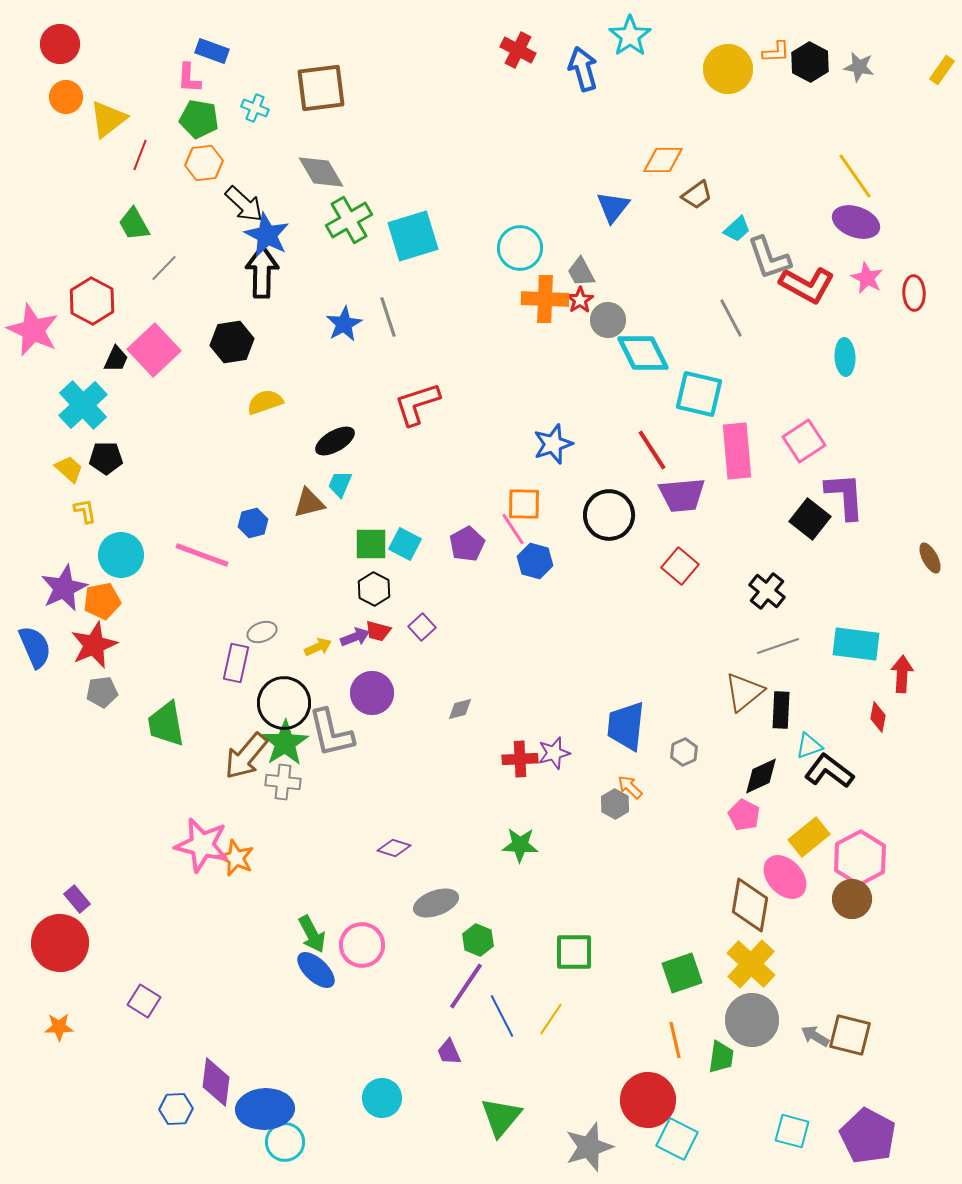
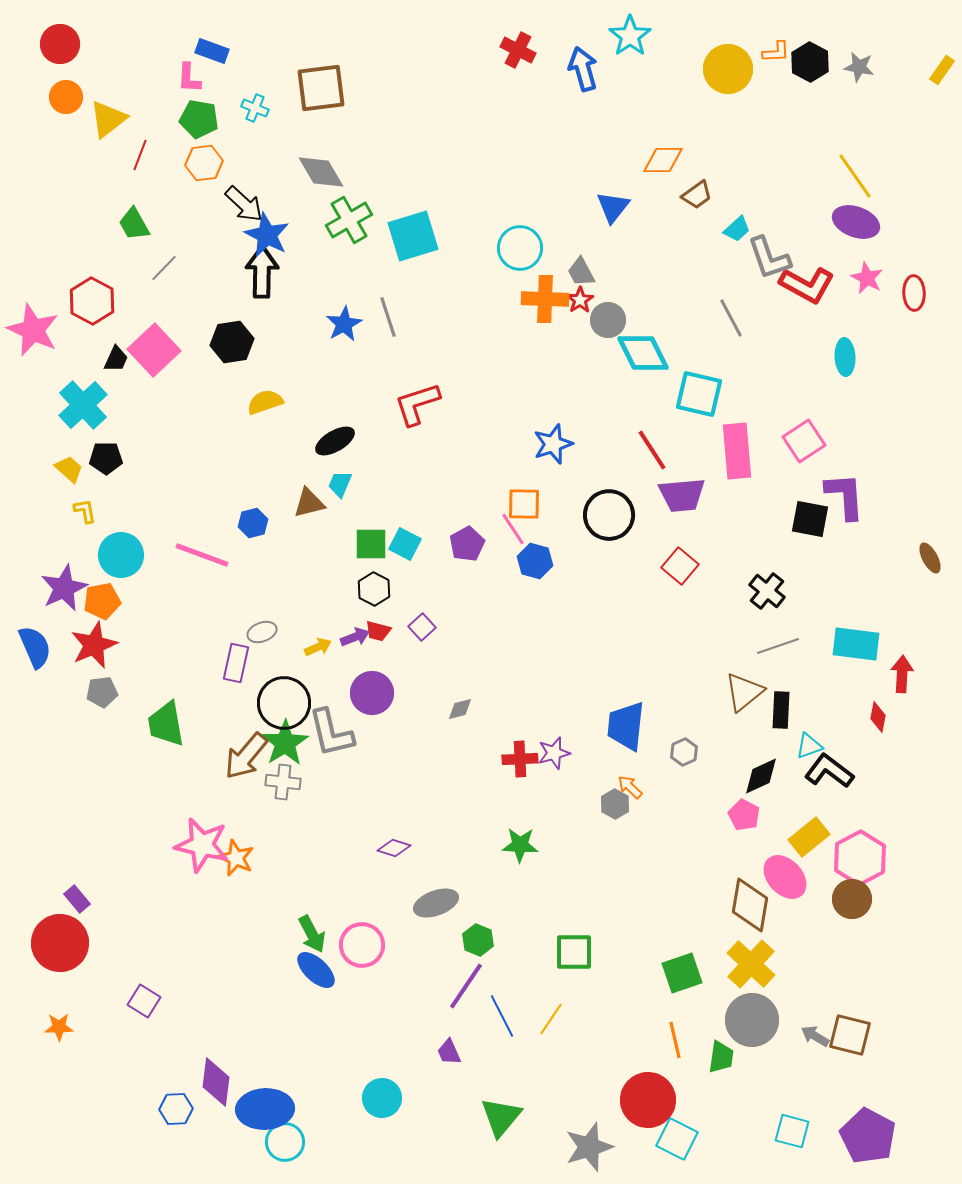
black square at (810, 519): rotated 27 degrees counterclockwise
